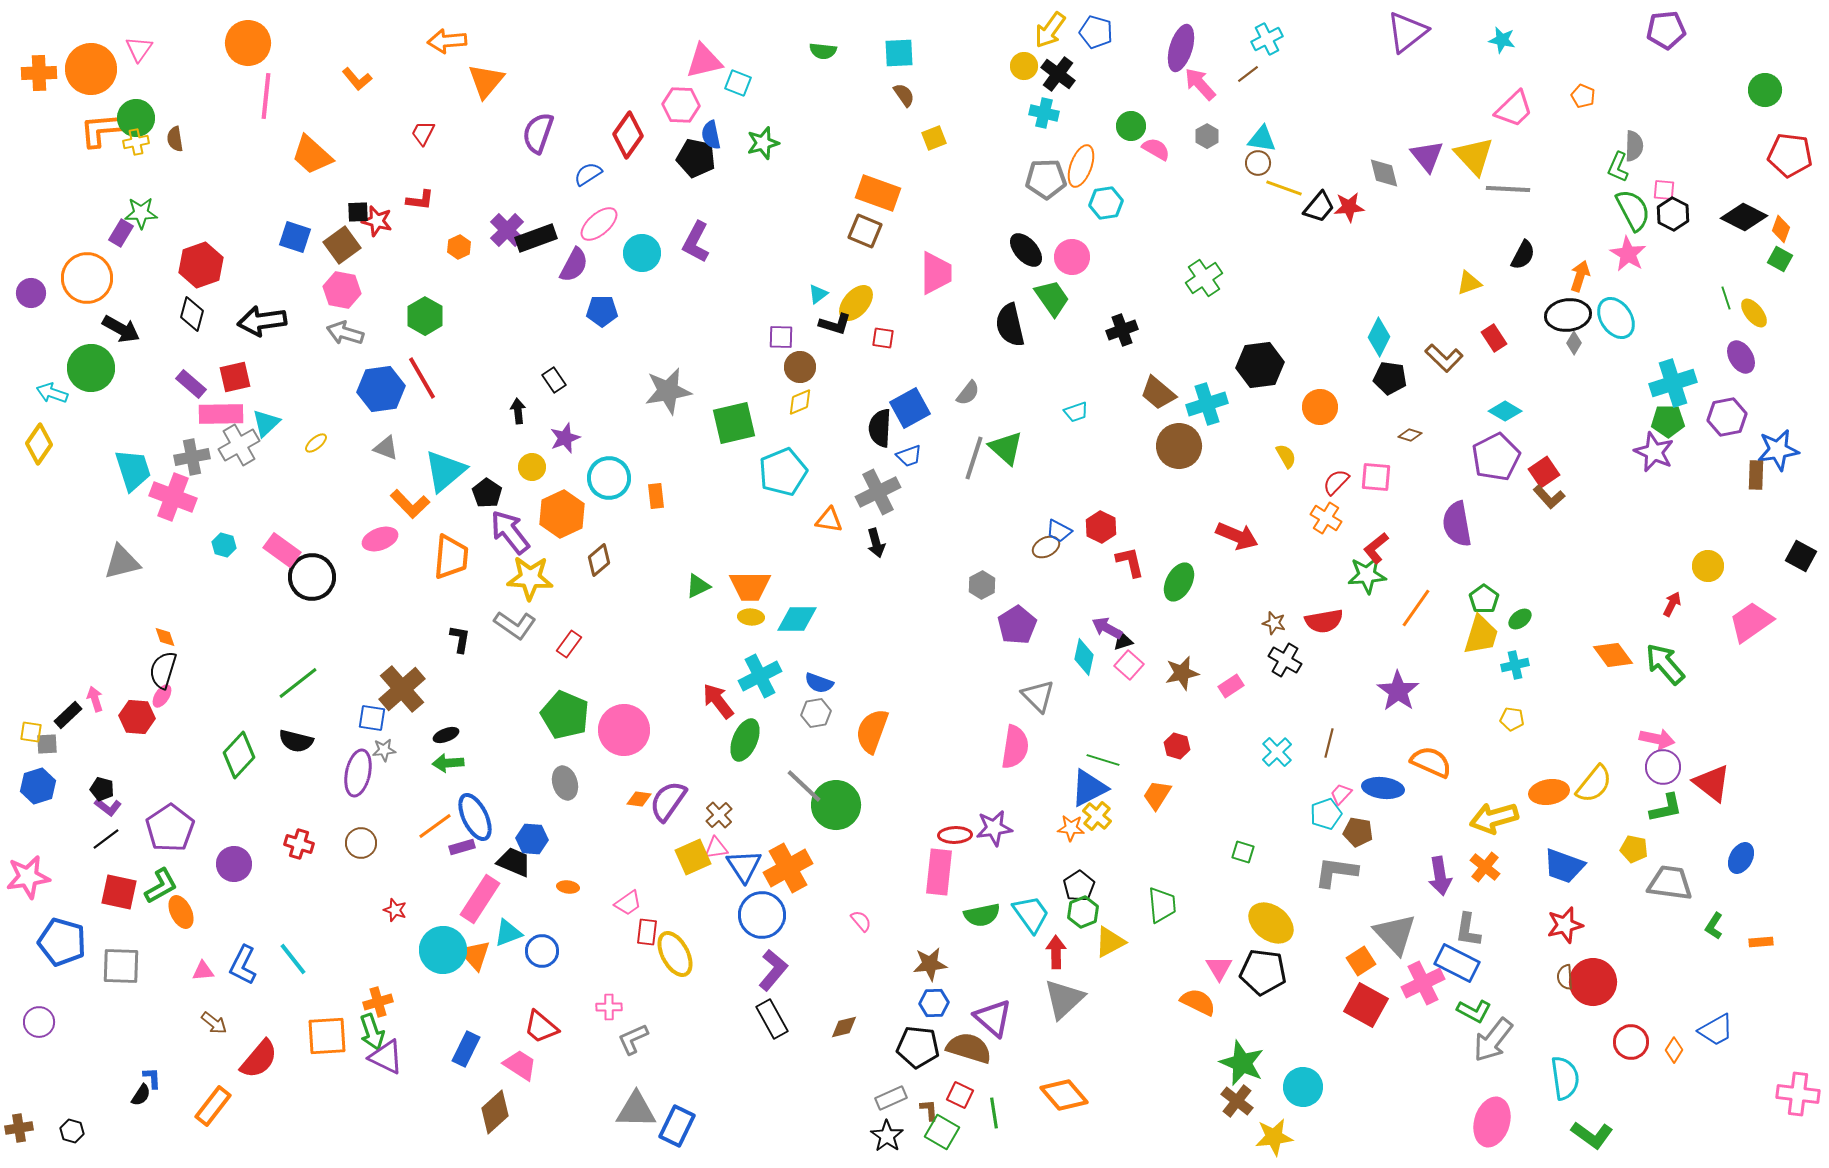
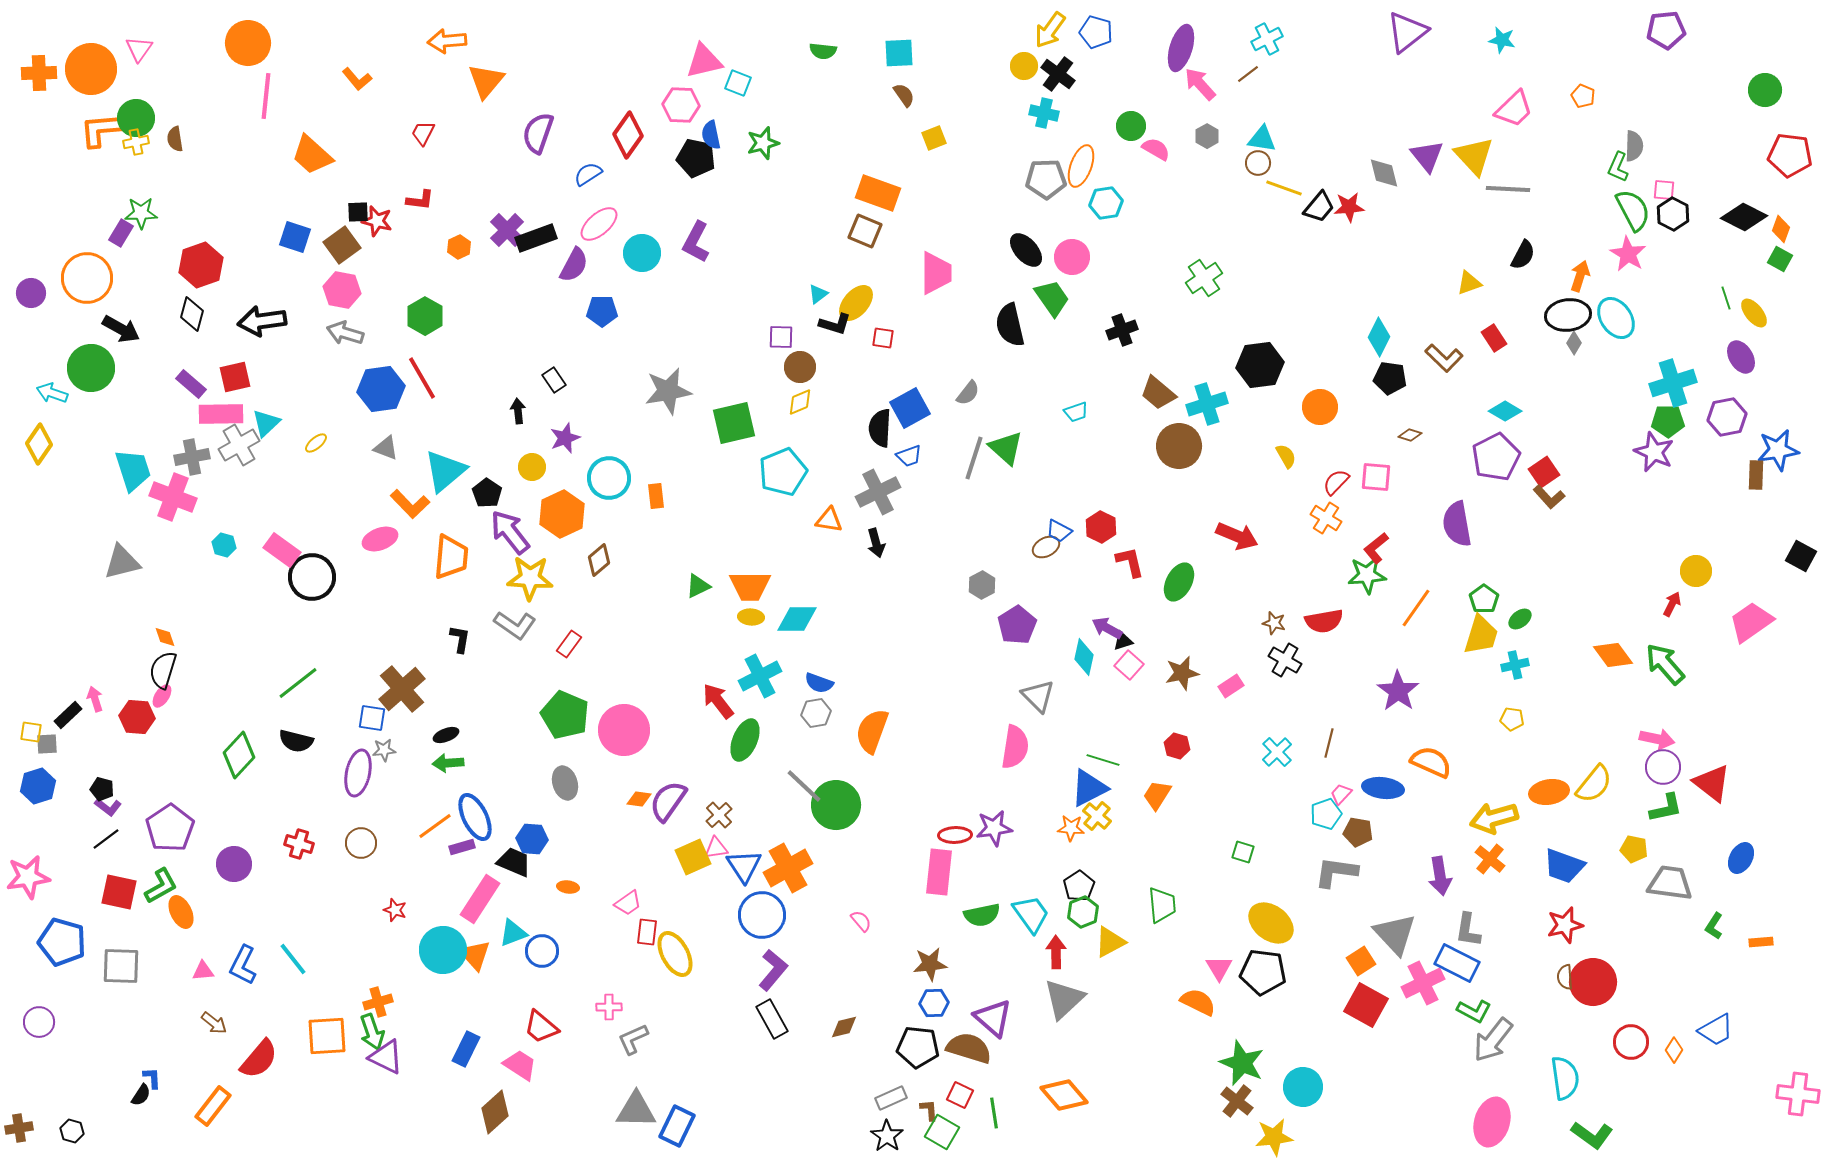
yellow circle at (1708, 566): moved 12 px left, 5 px down
orange cross at (1485, 867): moved 5 px right, 8 px up
cyan triangle at (508, 933): moved 5 px right
